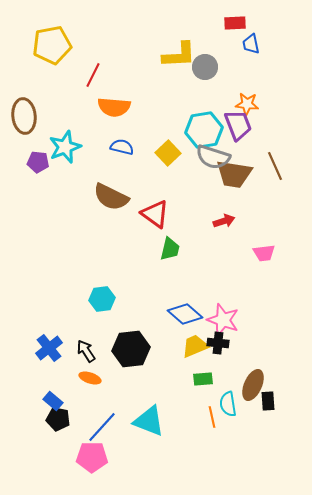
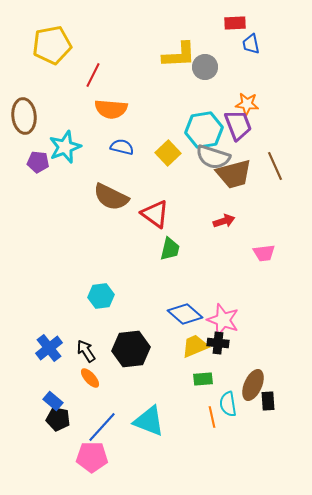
orange semicircle at (114, 107): moved 3 px left, 2 px down
brown trapezoid at (234, 174): rotated 24 degrees counterclockwise
cyan hexagon at (102, 299): moved 1 px left, 3 px up
orange ellipse at (90, 378): rotated 30 degrees clockwise
